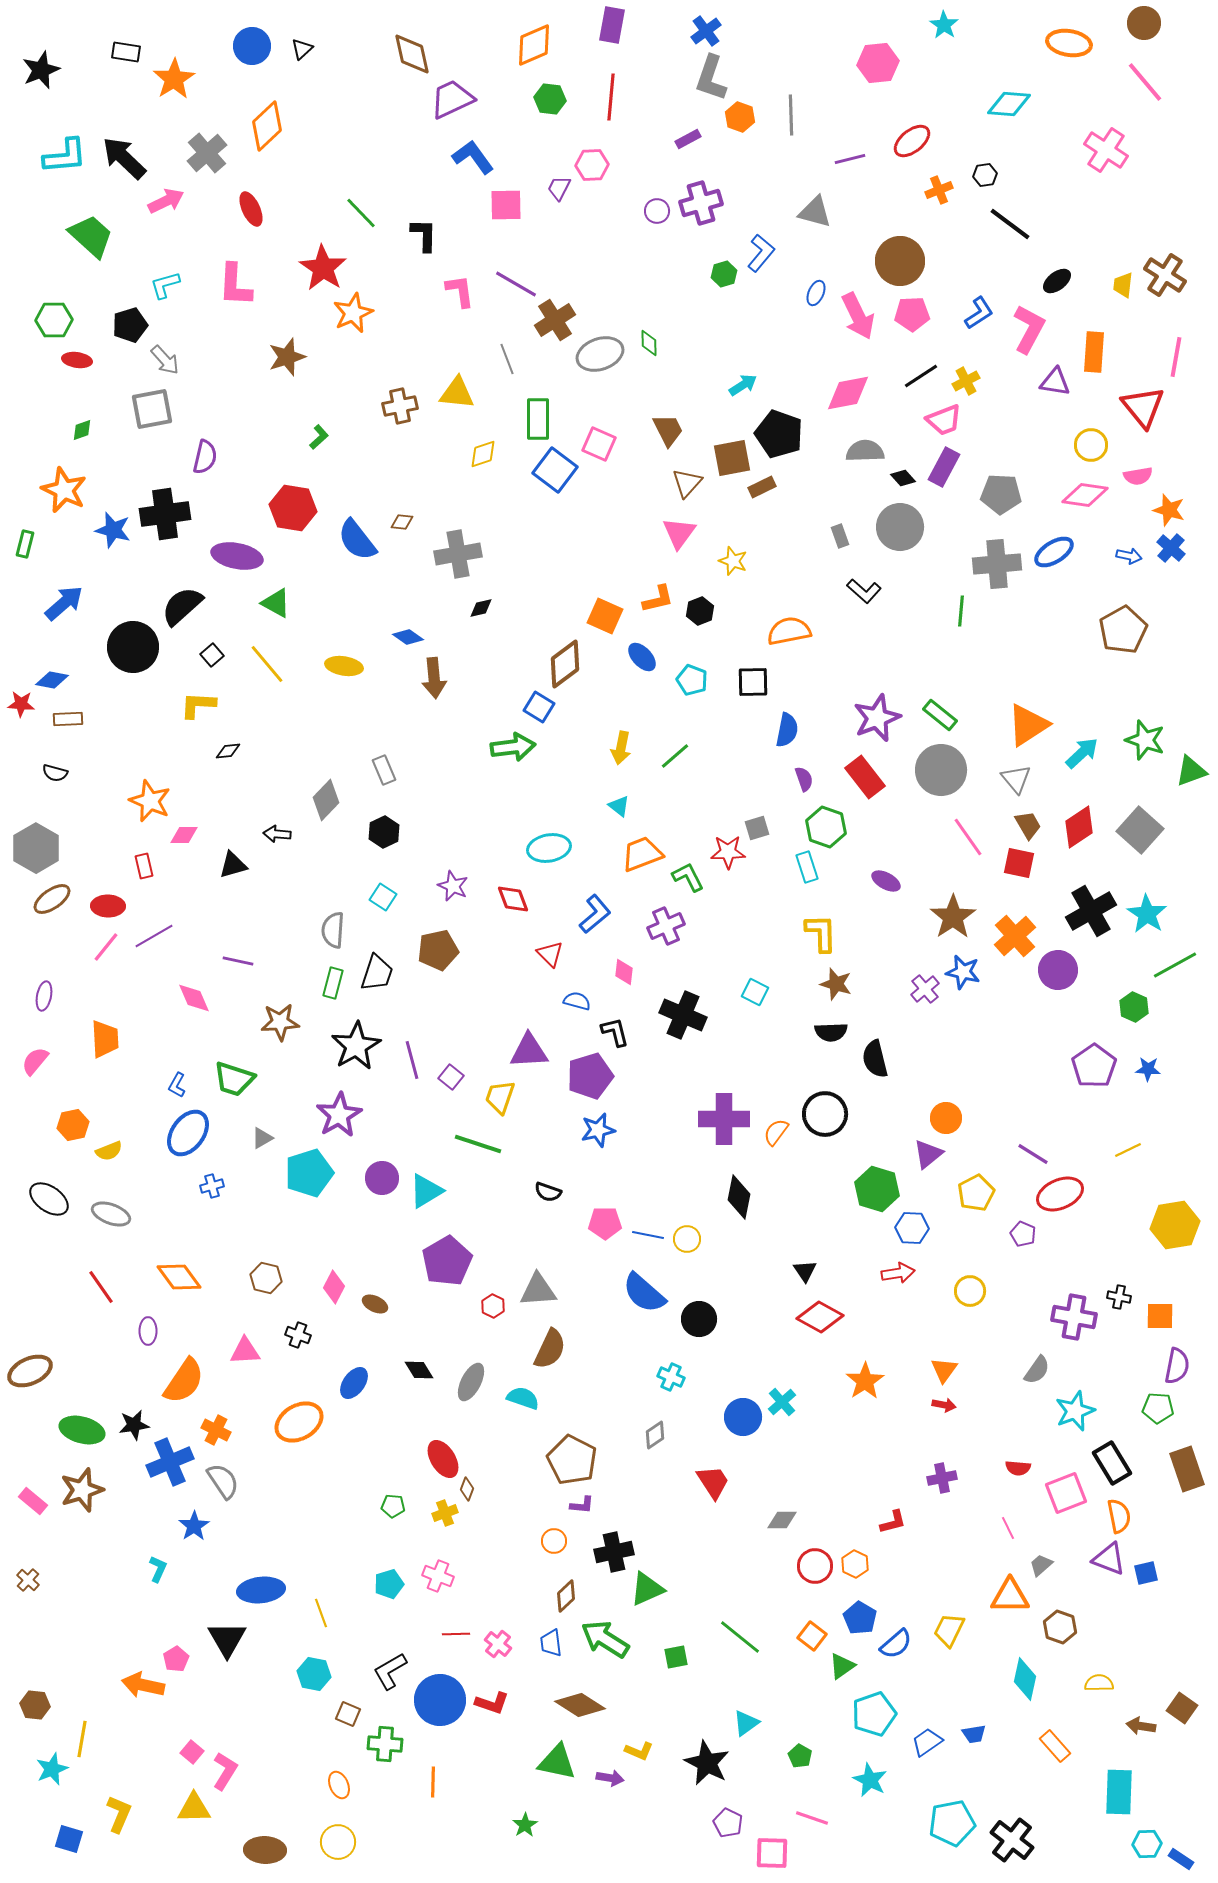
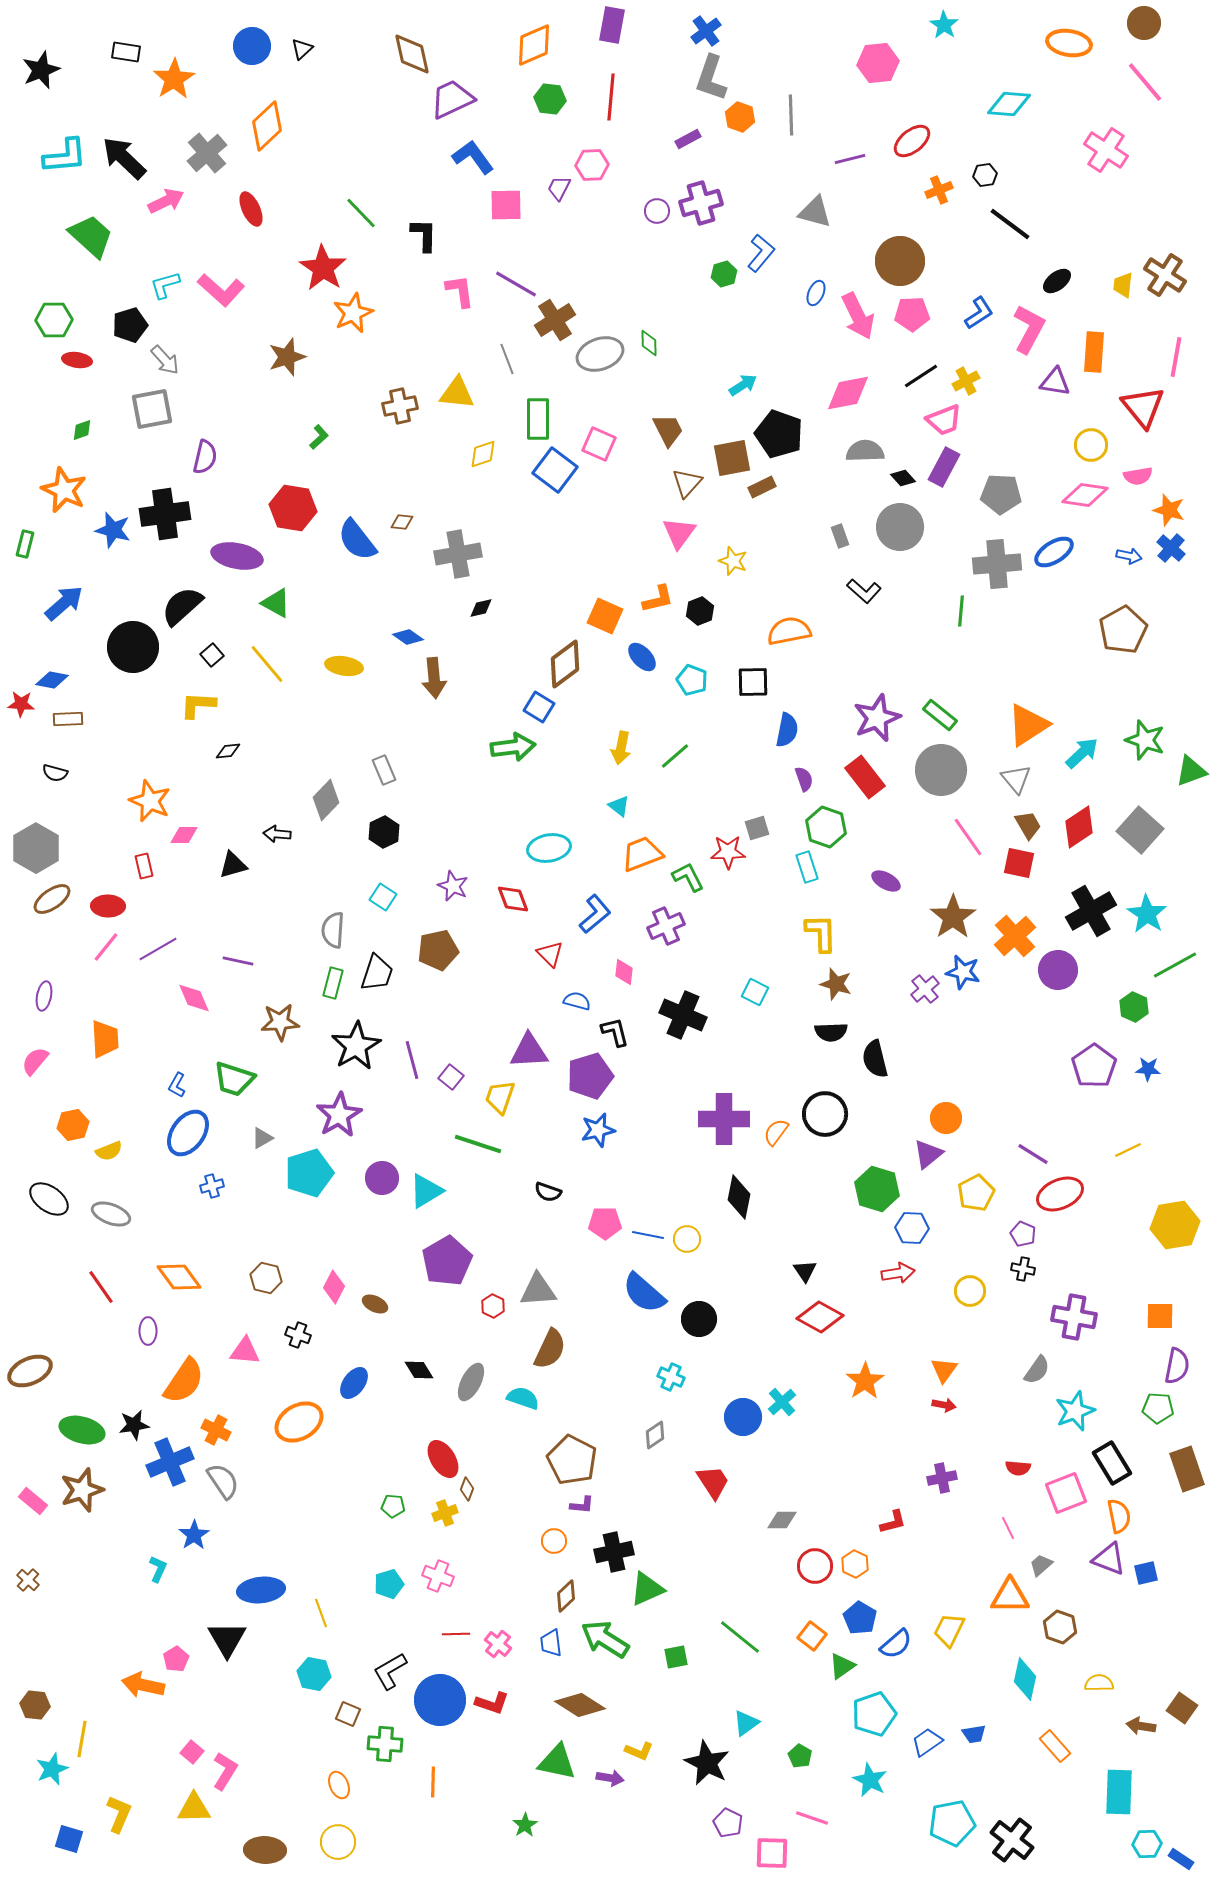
pink L-shape at (235, 285): moved 14 px left, 5 px down; rotated 51 degrees counterclockwise
purple line at (154, 936): moved 4 px right, 13 px down
black cross at (1119, 1297): moved 96 px left, 28 px up
pink triangle at (245, 1351): rotated 8 degrees clockwise
blue star at (194, 1526): moved 9 px down
